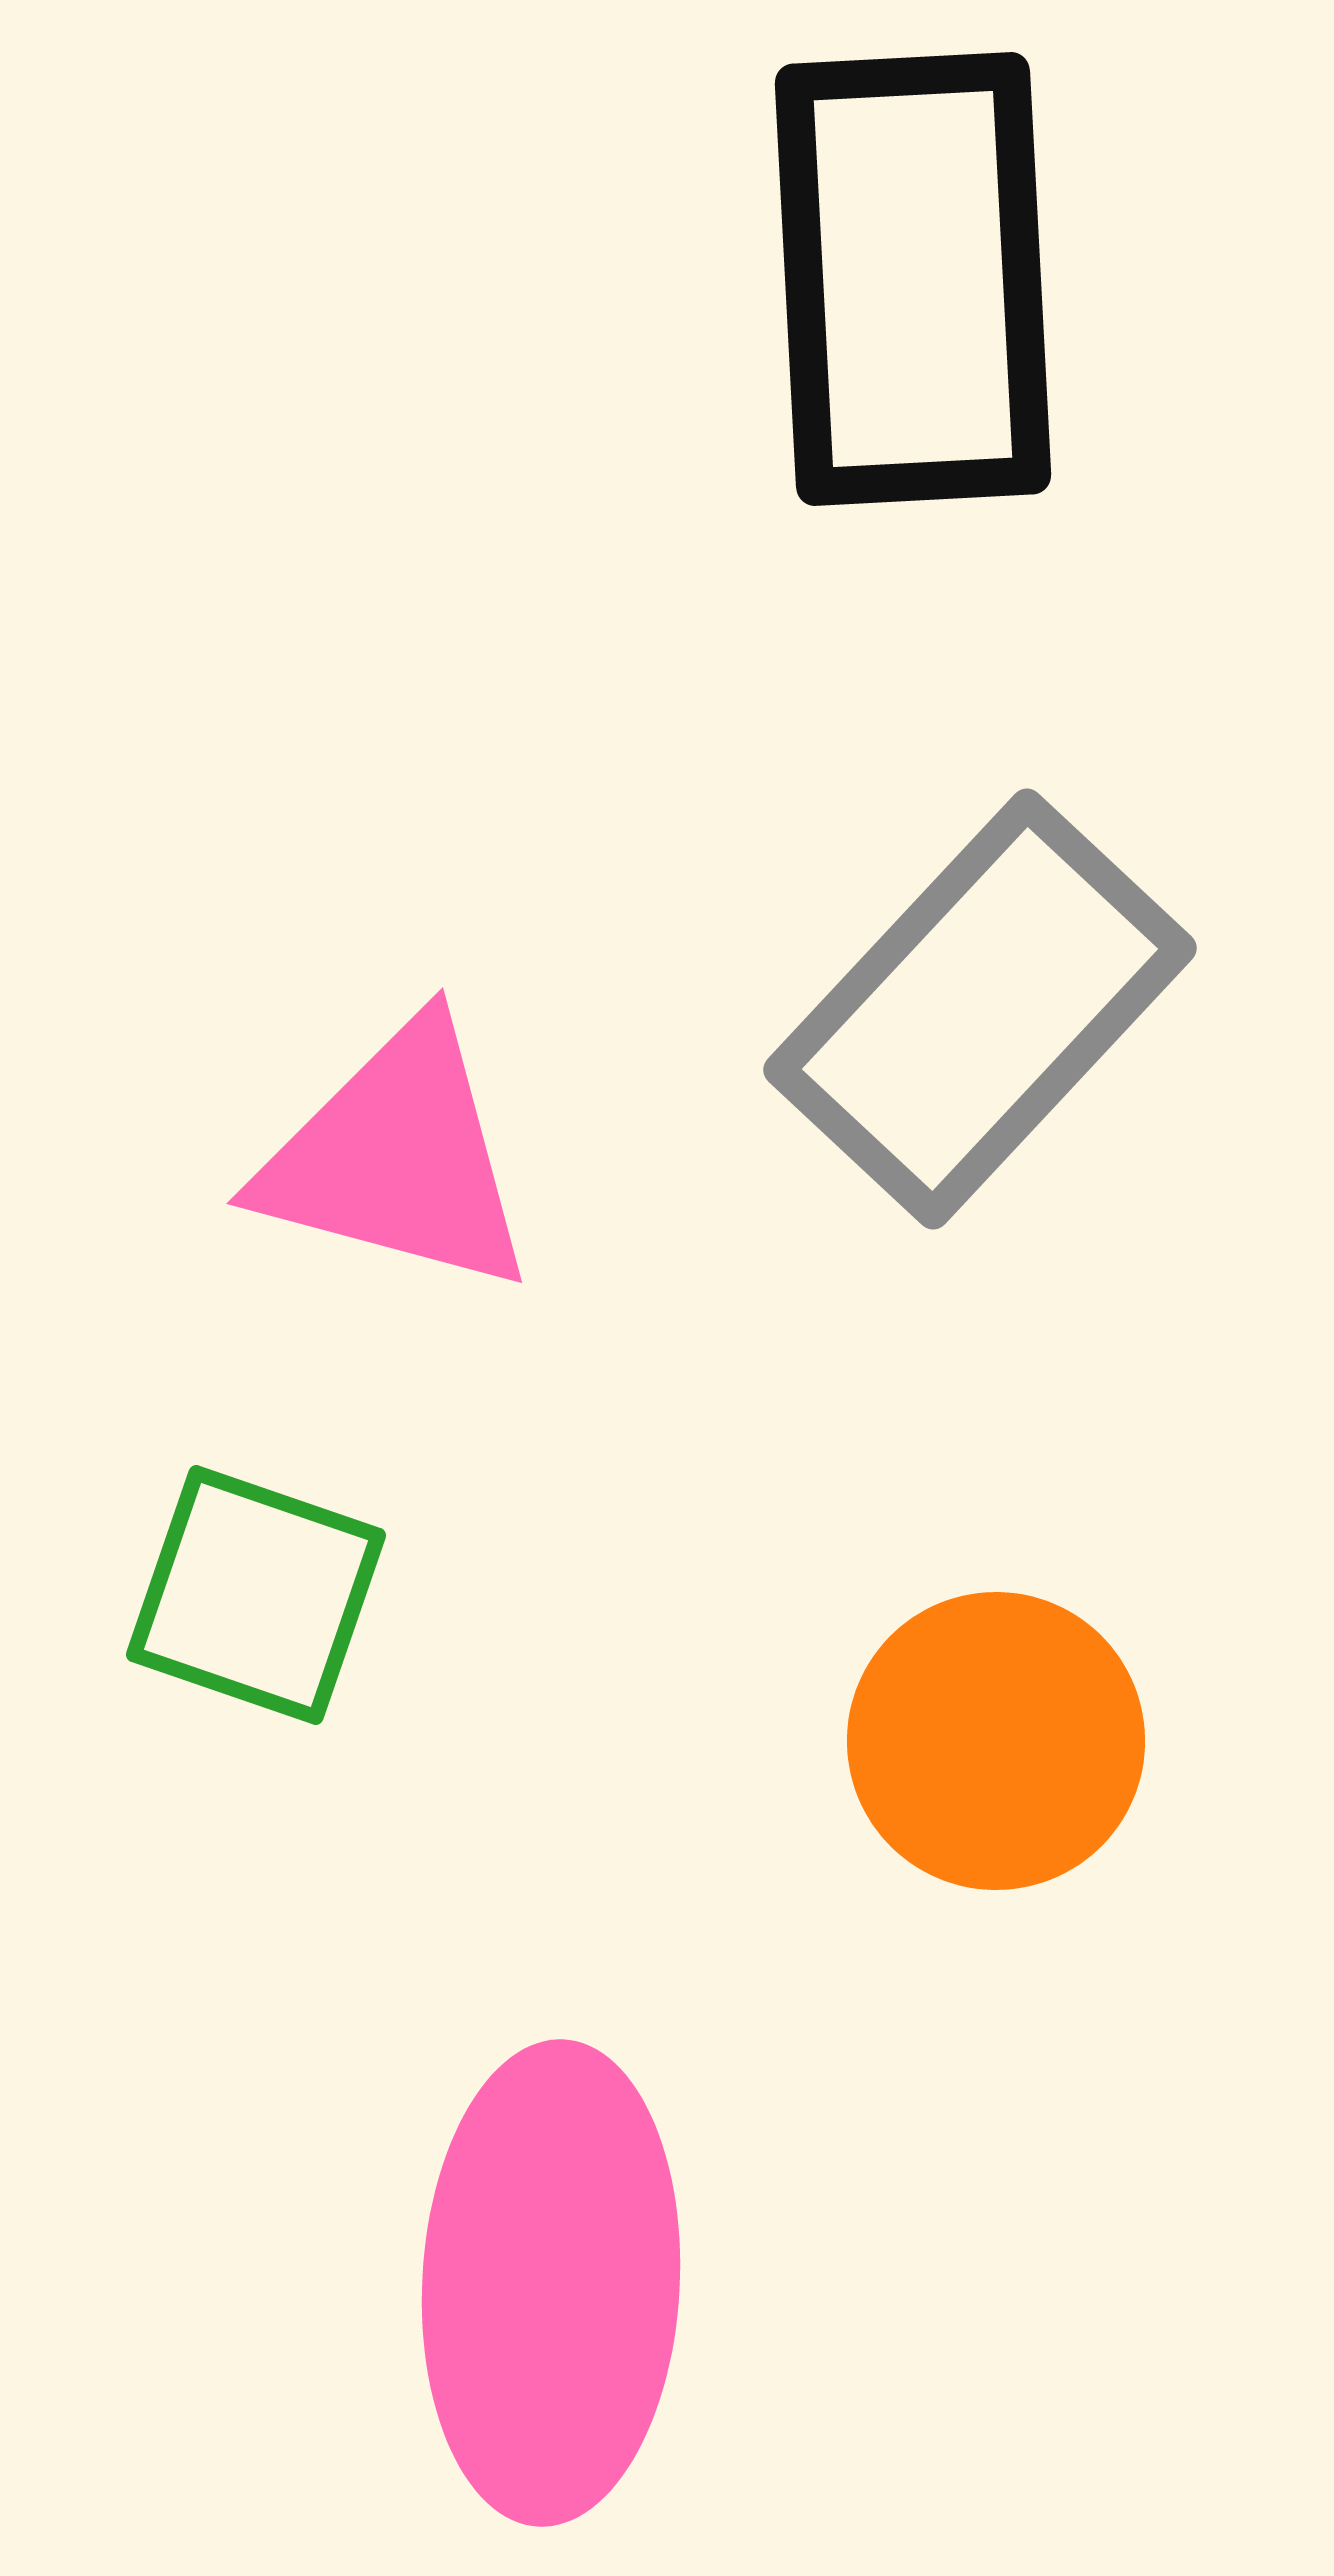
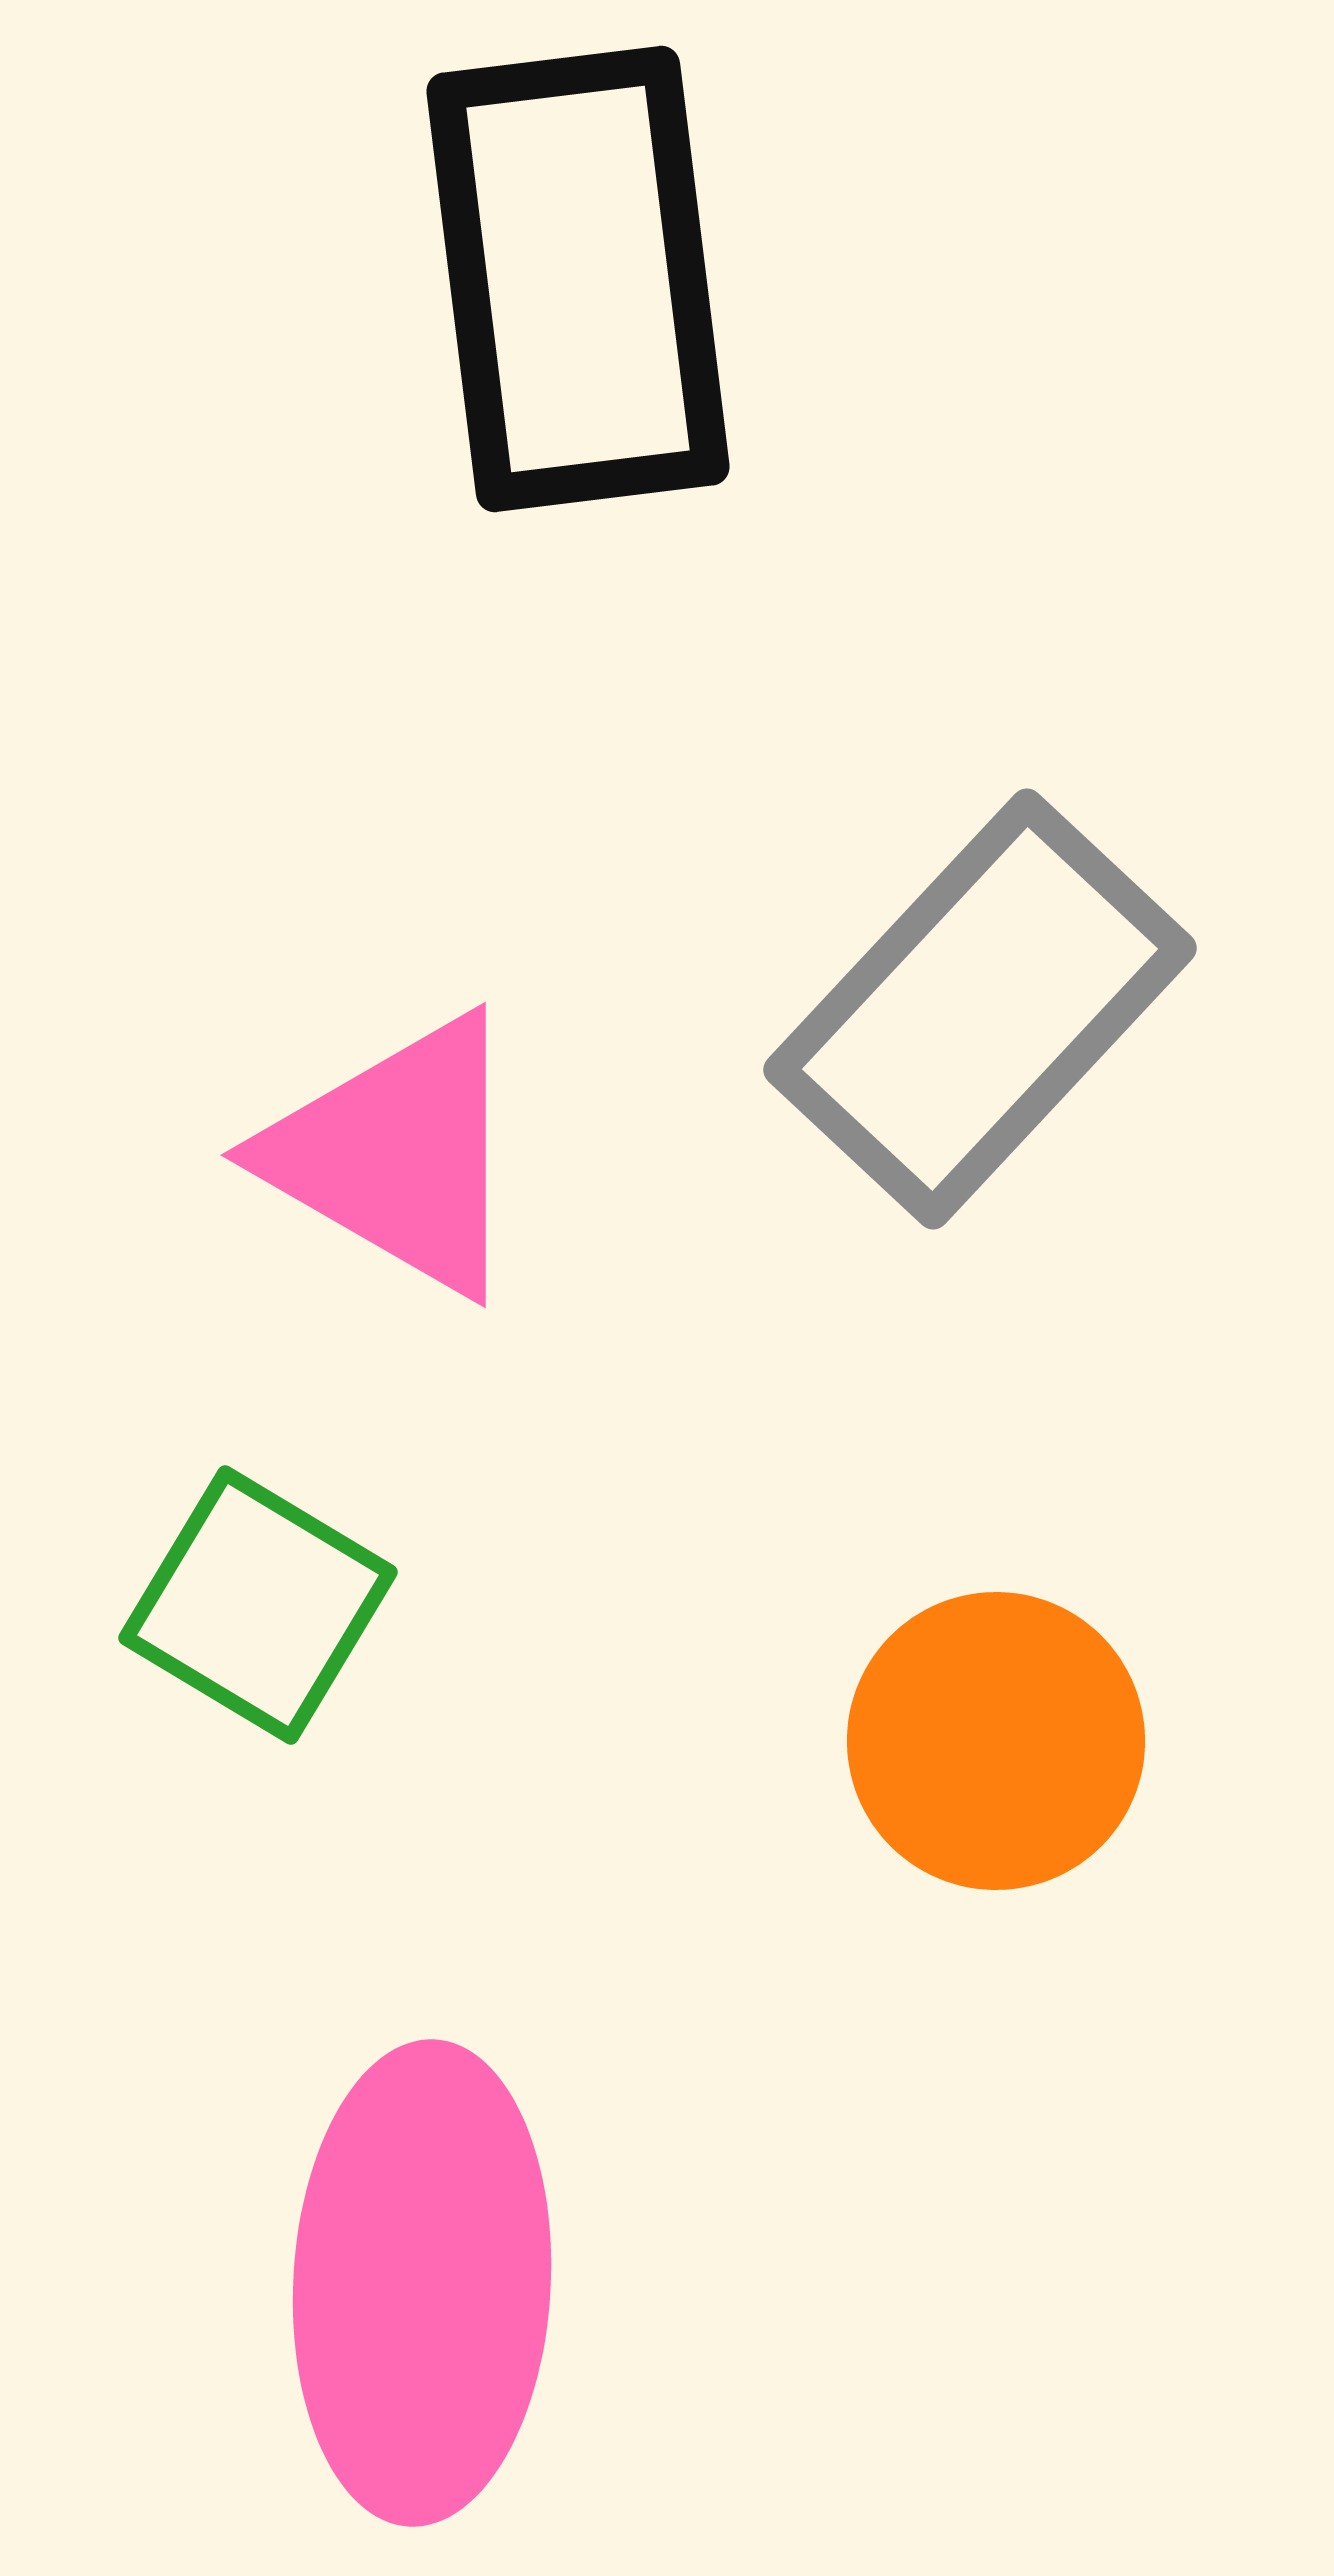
black rectangle: moved 335 px left; rotated 4 degrees counterclockwise
pink triangle: moved 3 px up; rotated 15 degrees clockwise
green square: moved 2 px right, 10 px down; rotated 12 degrees clockwise
pink ellipse: moved 129 px left
